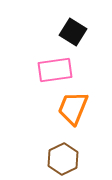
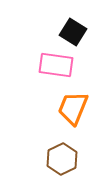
pink rectangle: moved 1 px right, 5 px up; rotated 16 degrees clockwise
brown hexagon: moved 1 px left
